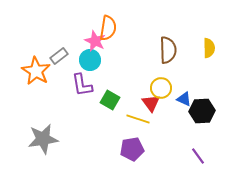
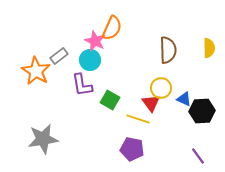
orange semicircle: moved 4 px right; rotated 15 degrees clockwise
purple pentagon: rotated 20 degrees clockwise
